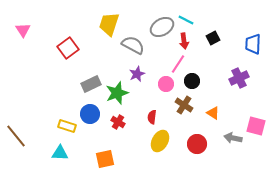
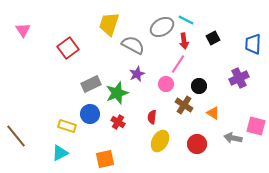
black circle: moved 7 px right, 5 px down
cyan triangle: rotated 30 degrees counterclockwise
